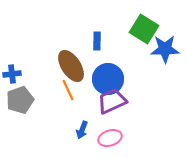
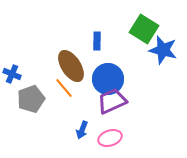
blue star: moved 2 px left, 1 px down; rotated 16 degrees clockwise
blue cross: rotated 30 degrees clockwise
orange line: moved 4 px left, 2 px up; rotated 15 degrees counterclockwise
gray pentagon: moved 11 px right, 1 px up
